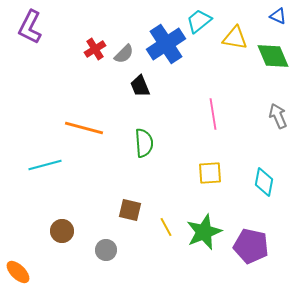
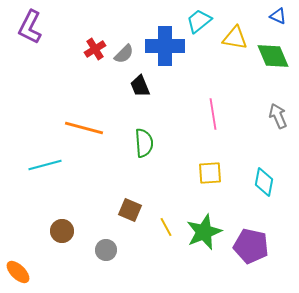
blue cross: moved 1 px left, 2 px down; rotated 33 degrees clockwise
brown square: rotated 10 degrees clockwise
